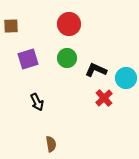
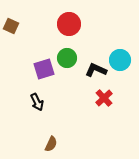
brown square: rotated 28 degrees clockwise
purple square: moved 16 px right, 10 px down
cyan circle: moved 6 px left, 18 px up
brown semicircle: rotated 35 degrees clockwise
